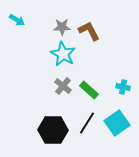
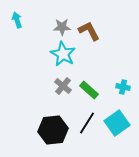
cyan arrow: rotated 140 degrees counterclockwise
black hexagon: rotated 8 degrees counterclockwise
